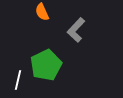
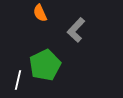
orange semicircle: moved 2 px left, 1 px down
green pentagon: moved 1 px left
